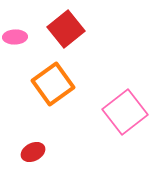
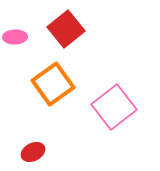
pink square: moved 11 px left, 5 px up
